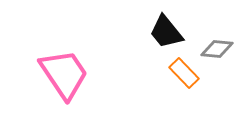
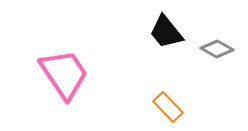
gray diamond: rotated 24 degrees clockwise
orange rectangle: moved 16 px left, 34 px down
